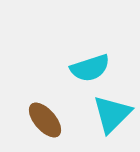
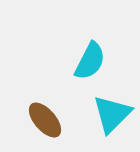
cyan semicircle: moved 7 px up; rotated 45 degrees counterclockwise
